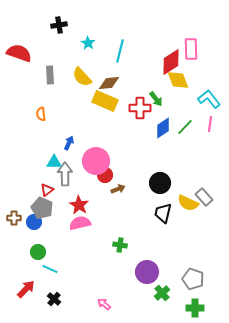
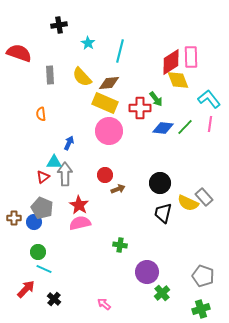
pink rectangle at (191, 49): moved 8 px down
yellow rectangle at (105, 101): moved 2 px down
blue diamond at (163, 128): rotated 40 degrees clockwise
pink circle at (96, 161): moved 13 px right, 30 px up
red triangle at (47, 190): moved 4 px left, 13 px up
cyan line at (50, 269): moved 6 px left
gray pentagon at (193, 279): moved 10 px right, 3 px up
green cross at (195, 308): moved 6 px right, 1 px down; rotated 18 degrees counterclockwise
